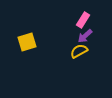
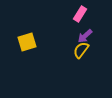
pink rectangle: moved 3 px left, 6 px up
yellow semicircle: moved 2 px right, 1 px up; rotated 24 degrees counterclockwise
